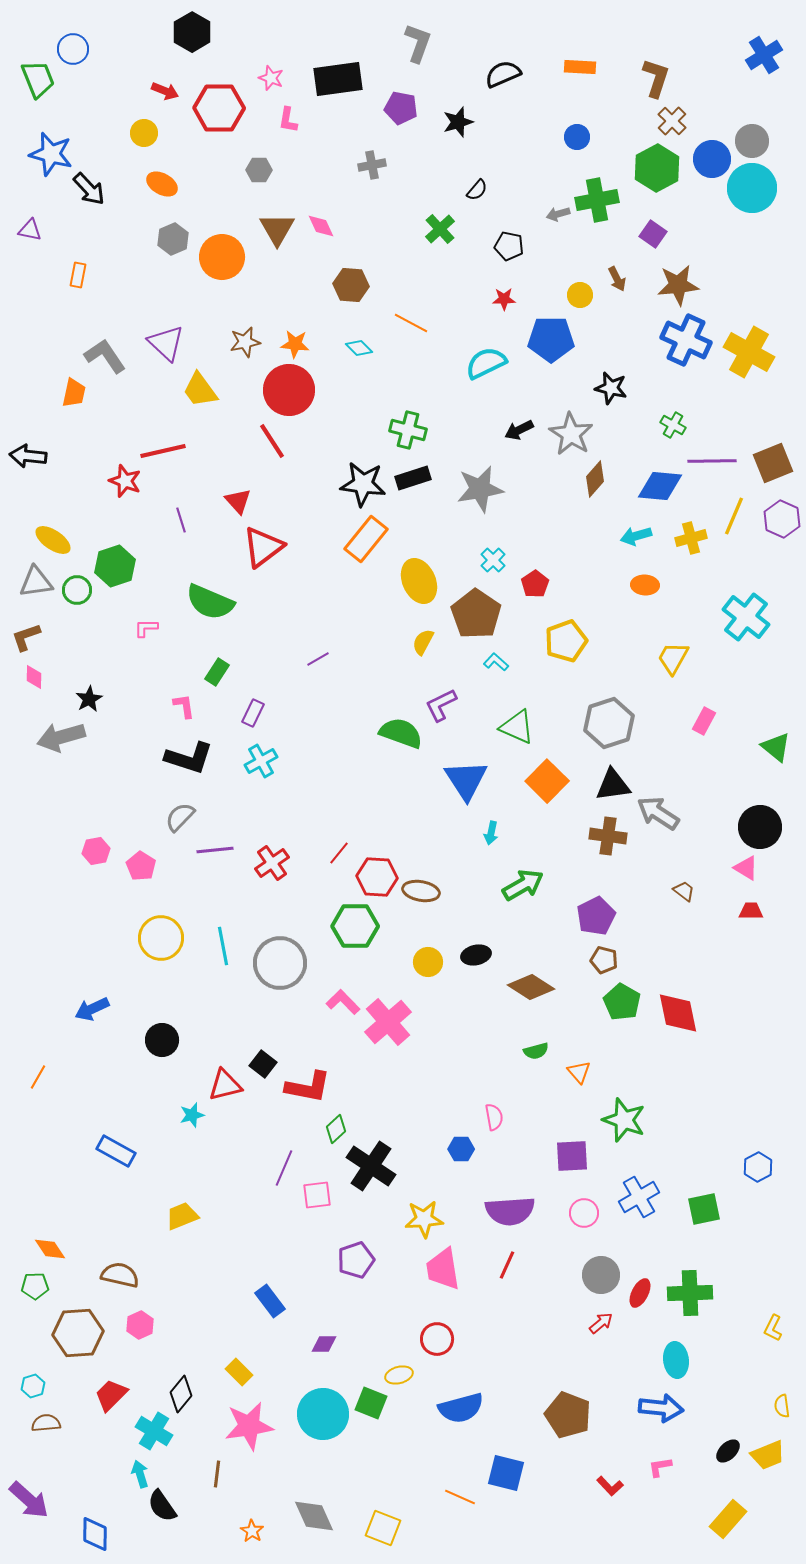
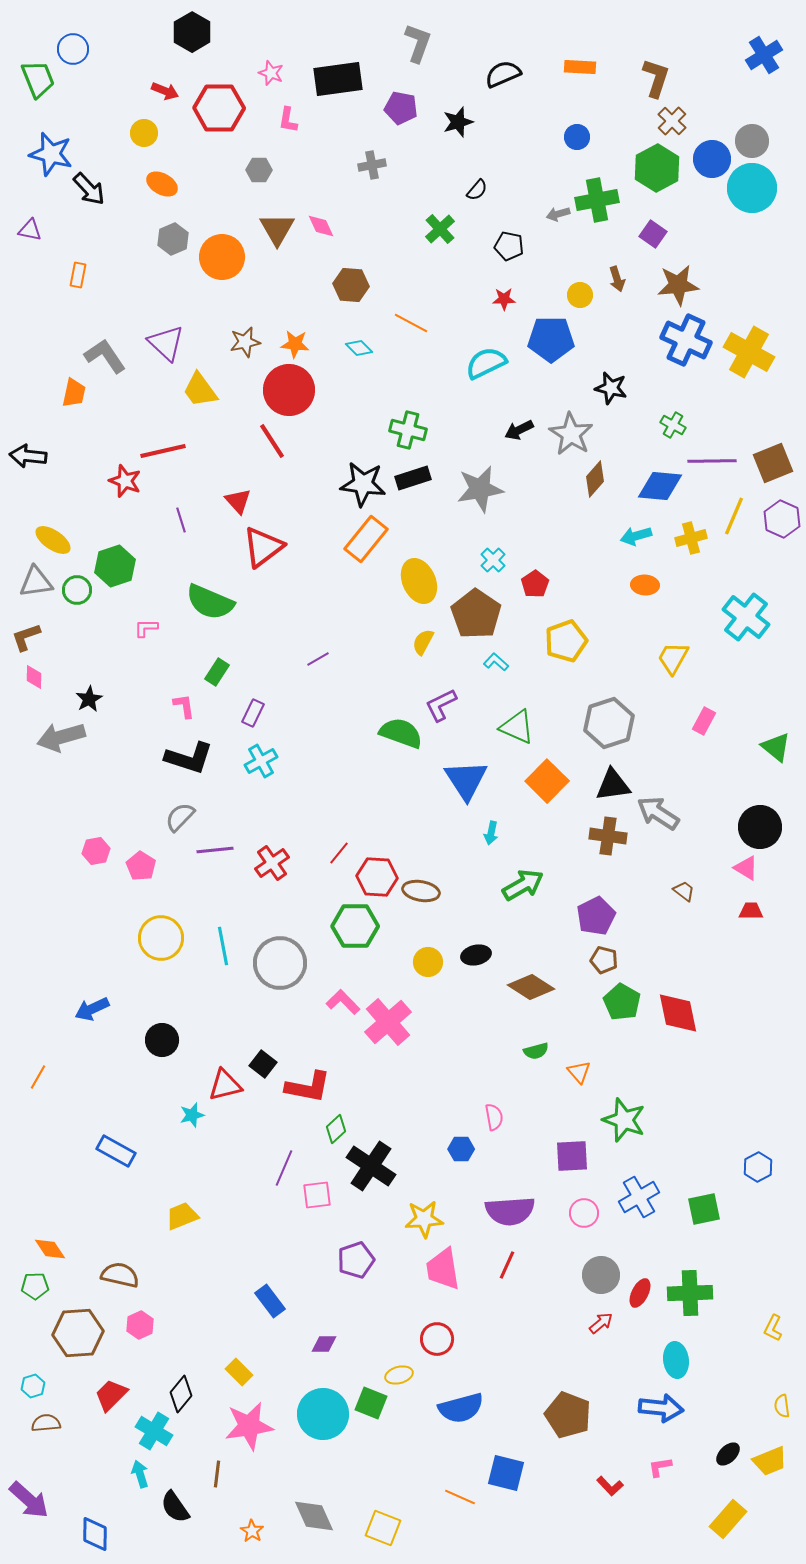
pink star at (271, 78): moved 5 px up
brown arrow at (617, 279): rotated 10 degrees clockwise
black ellipse at (728, 1451): moved 3 px down
yellow trapezoid at (768, 1455): moved 2 px right, 6 px down
black semicircle at (162, 1506): moved 13 px right, 1 px down
